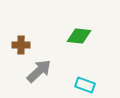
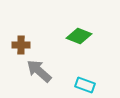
green diamond: rotated 15 degrees clockwise
gray arrow: rotated 96 degrees counterclockwise
